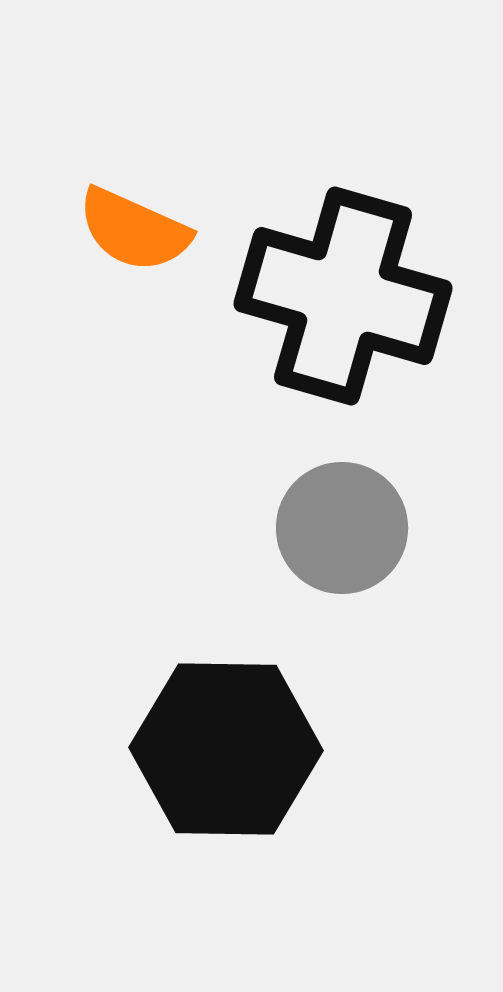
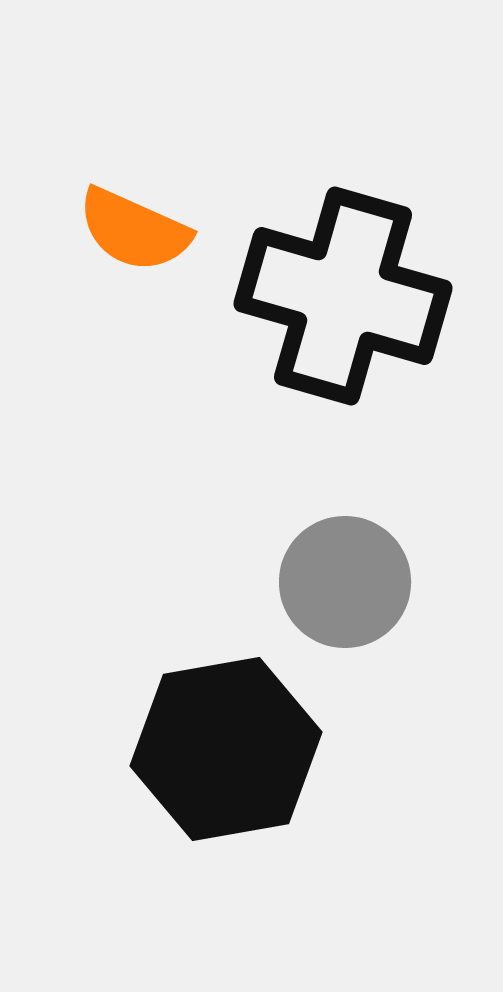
gray circle: moved 3 px right, 54 px down
black hexagon: rotated 11 degrees counterclockwise
